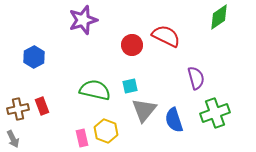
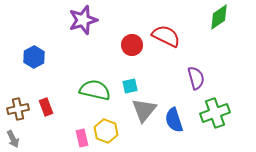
red rectangle: moved 4 px right, 1 px down
